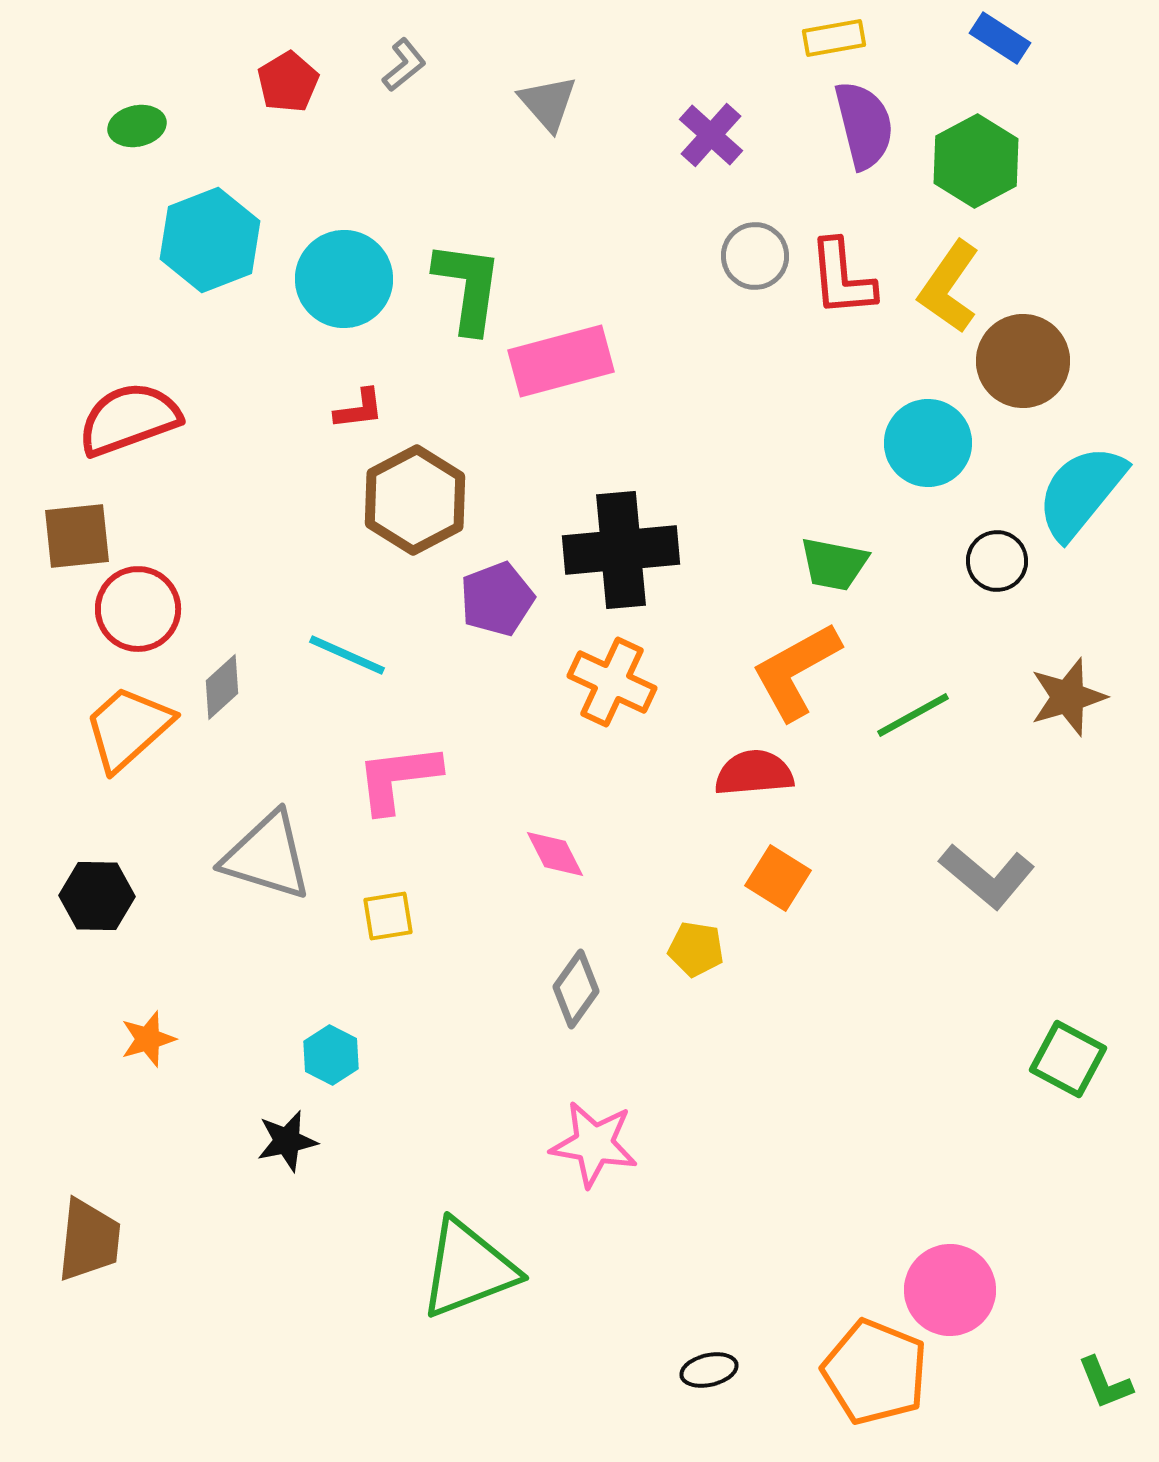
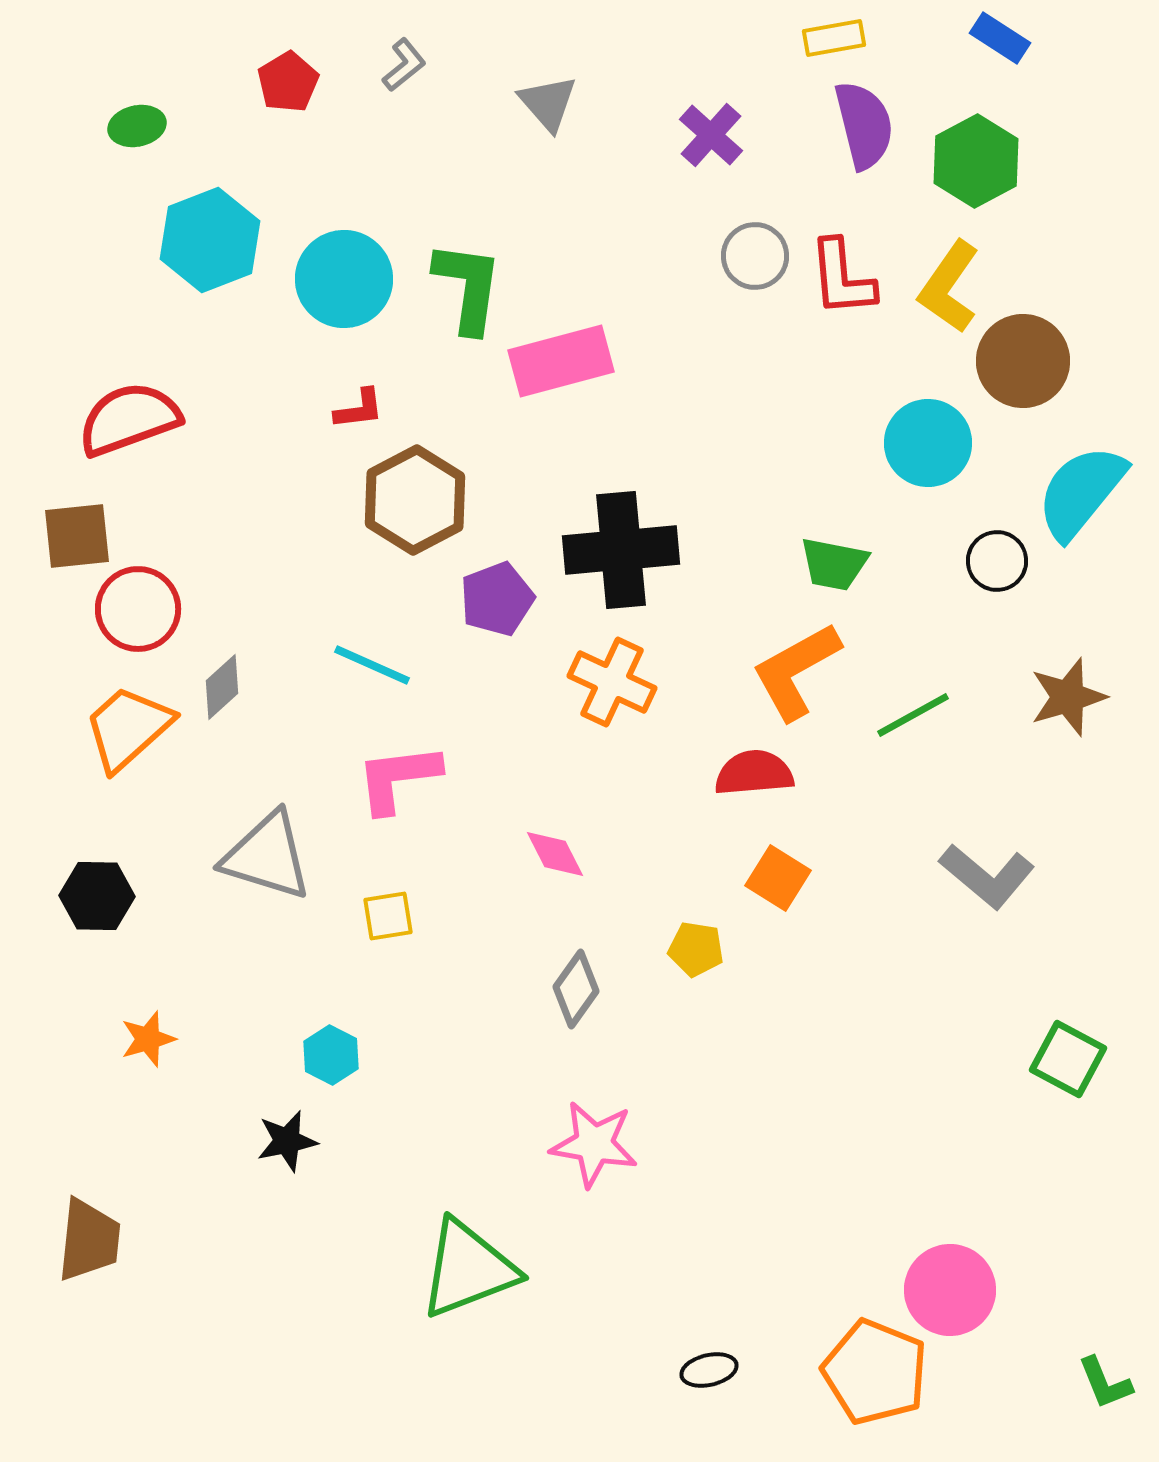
cyan line at (347, 655): moved 25 px right, 10 px down
